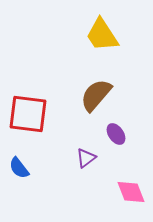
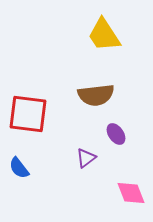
yellow trapezoid: moved 2 px right
brown semicircle: rotated 138 degrees counterclockwise
pink diamond: moved 1 px down
